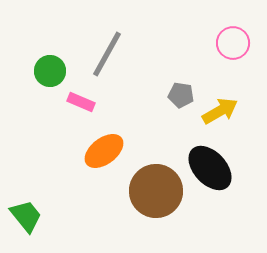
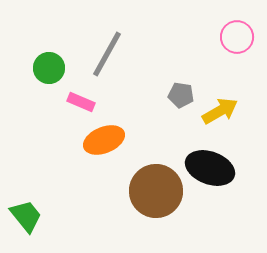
pink circle: moved 4 px right, 6 px up
green circle: moved 1 px left, 3 px up
orange ellipse: moved 11 px up; rotated 15 degrees clockwise
black ellipse: rotated 27 degrees counterclockwise
